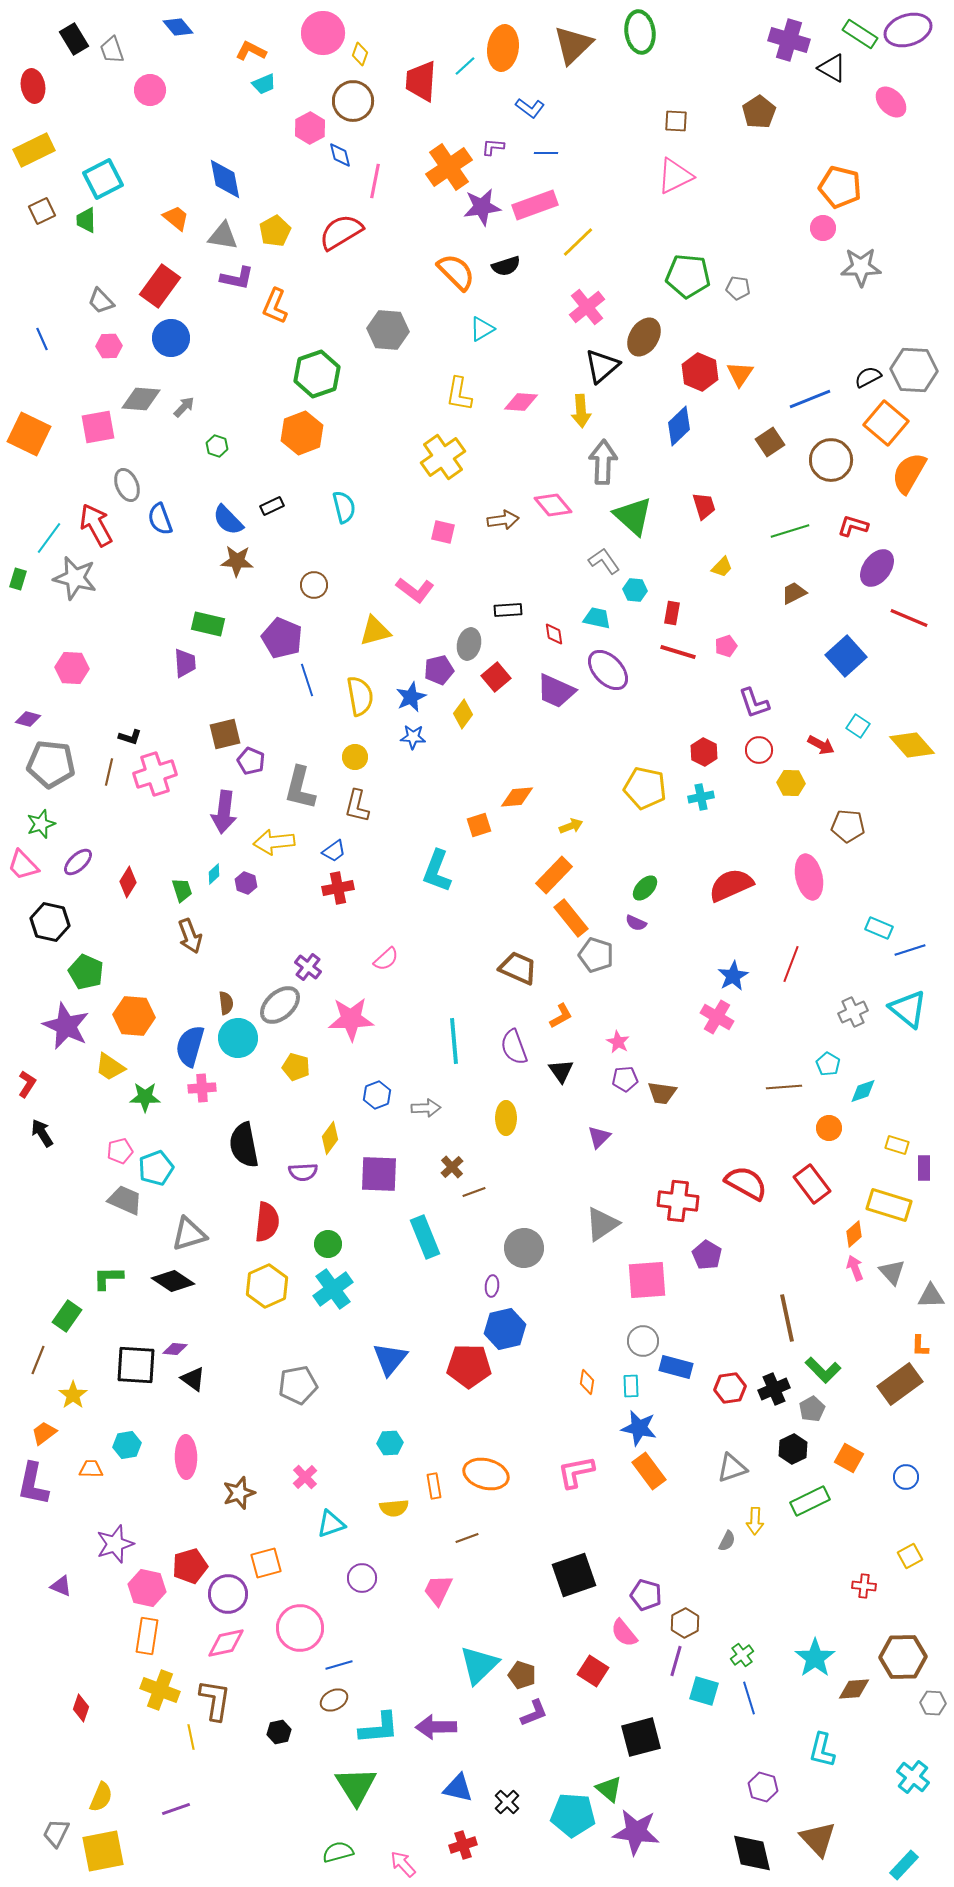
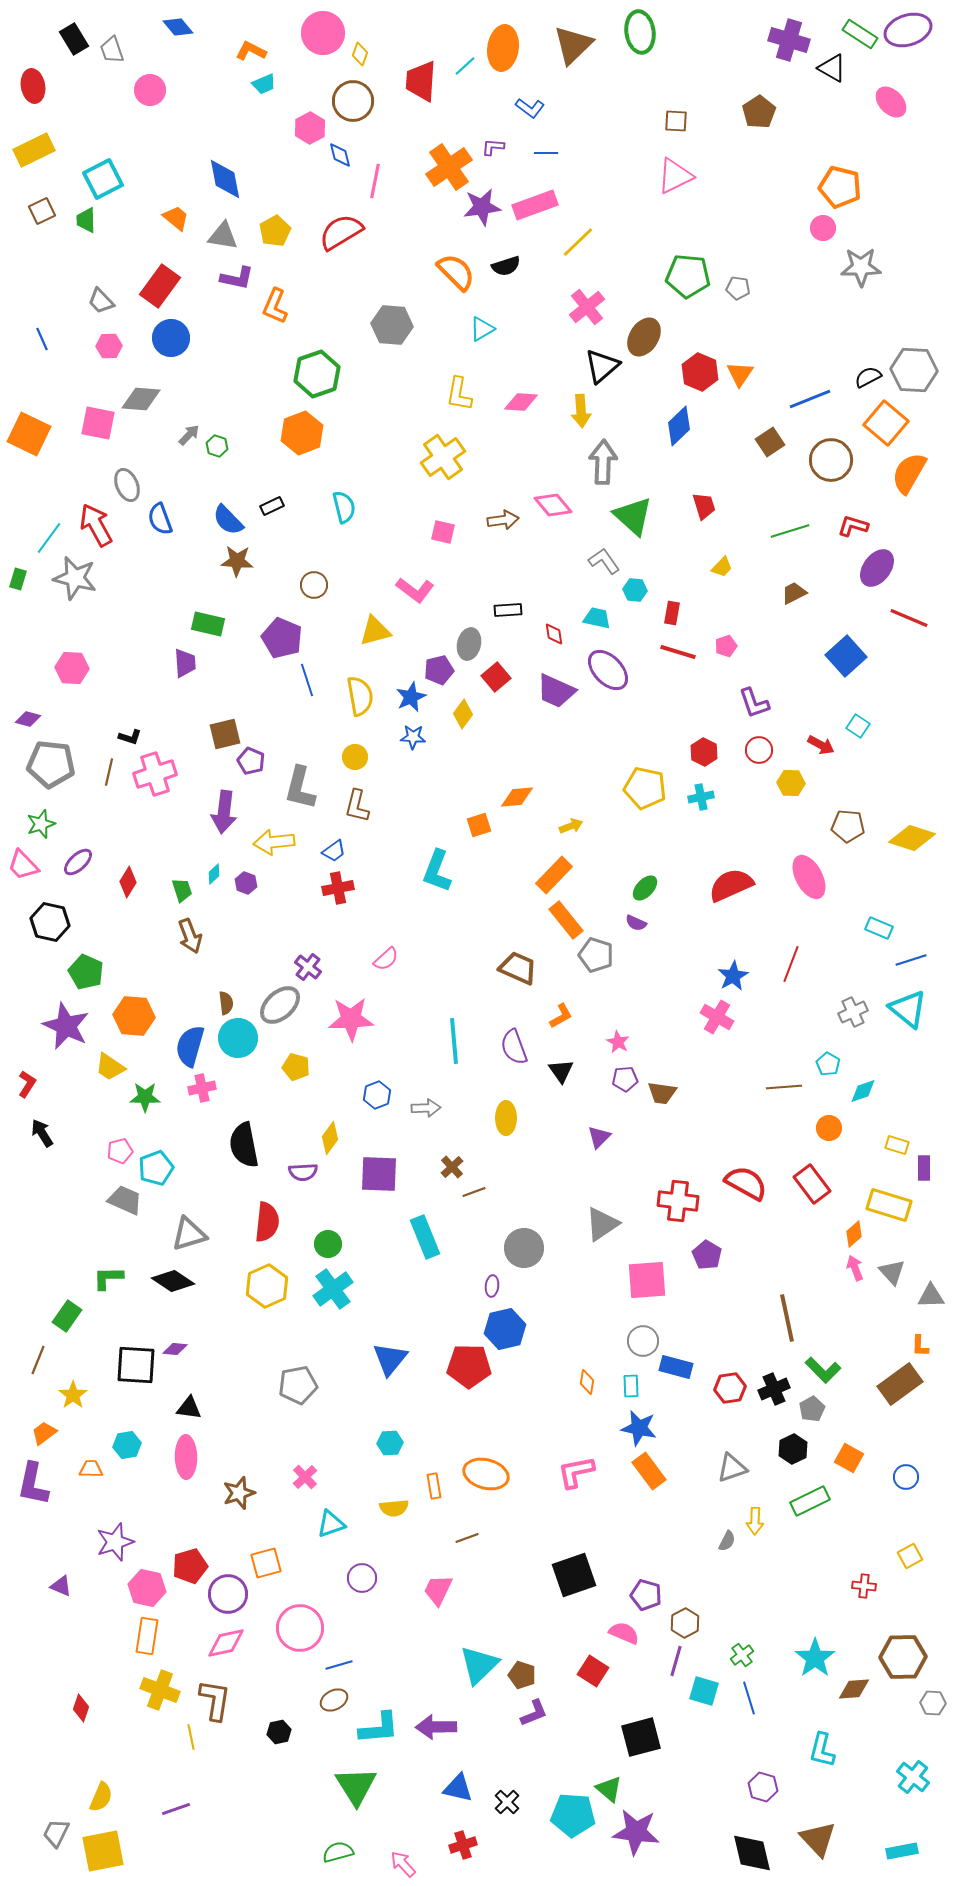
gray hexagon at (388, 330): moved 4 px right, 5 px up
gray arrow at (184, 407): moved 5 px right, 28 px down
pink square at (98, 427): moved 4 px up; rotated 21 degrees clockwise
yellow diamond at (912, 745): moved 93 px down; rotated 30 degrees counterclockwise
pink ellipse at (809, 877): rotated 15 degrees counterclockwise
orange rectangle at (571, 918): moved 5 px left, 2 px down
blue line at (910, 950): moved 1 px right, 10 px down
pink cross at (202, 1088): rotated 8 degrees counterclockwise
black triangle at (193, 1379): moved 4 px left, 29 px down; rotated 28 degrees counterclockwise
purple star at (115, 1544): moved 2 px up
pink semicircle at (624, 1633): rotated 152 degrees clockwise
cyan rectangle at (904, 1865): moved 2 px left, 14 px up; rotated 36 degrees clockwise
